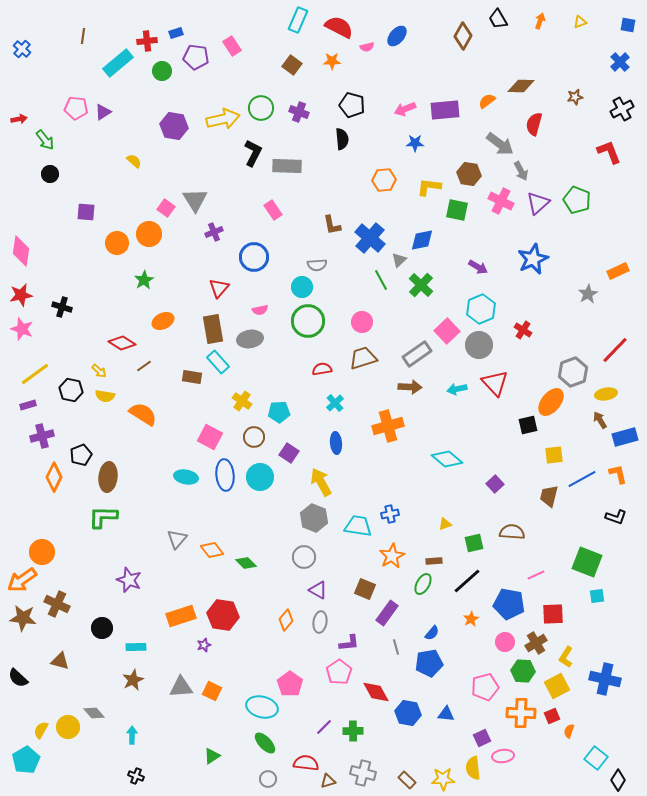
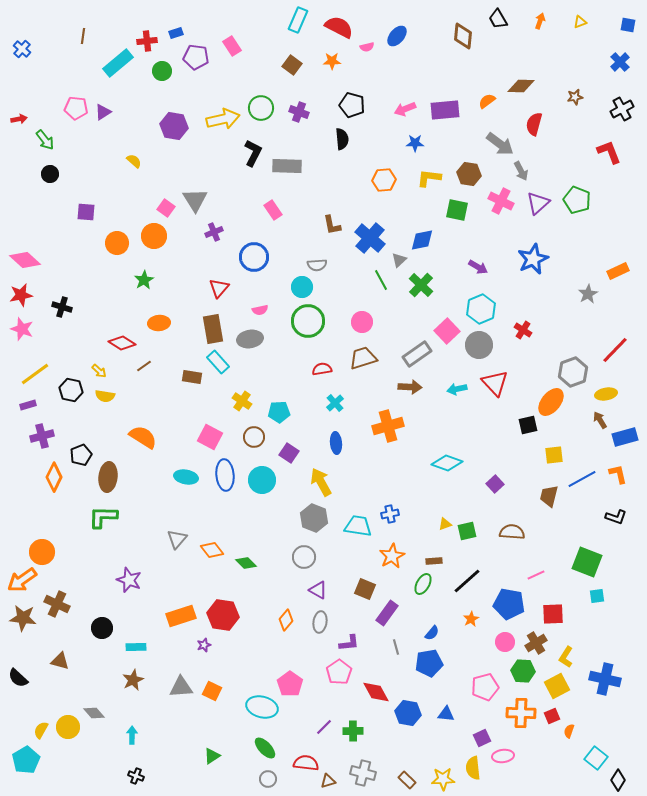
brown diamond at (463, 36): rotated 24 degrees counterclockwise
yellow L-shape at (429, 187): moved 9 px up
orange circle at (149, 234): moved 5 px right, 2 px down
pink diamond at (21, 251): moved 4 px right, 9 px down; rotated 56 degrees counterclockwise
orange ellipse at (163, 321): moved 4 px left, 2 px down; rotated 20 degrees clockwise
orange semicircle at (143, 414): moved 23 px down
cyan diamond at (447, 459): moved 4 px down; rotated 20 degrees counterclockwise
cyan circle at (260, 477): moved 2 px right, 3 px down
green square at (474, 543): moved 7 px left, 12 px up
green ellipse at (265, 743): moved 5 px down
